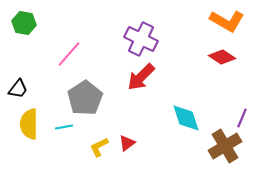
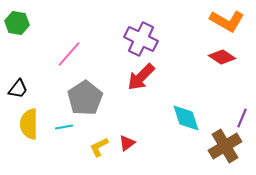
green hexagon: moved 7 px left
